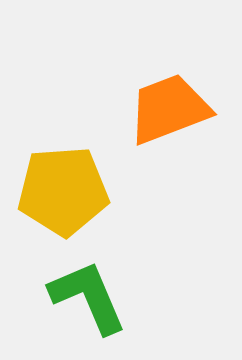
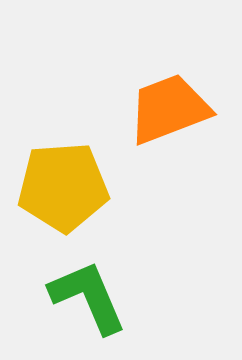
yellow pentagon: moved 4 px up
